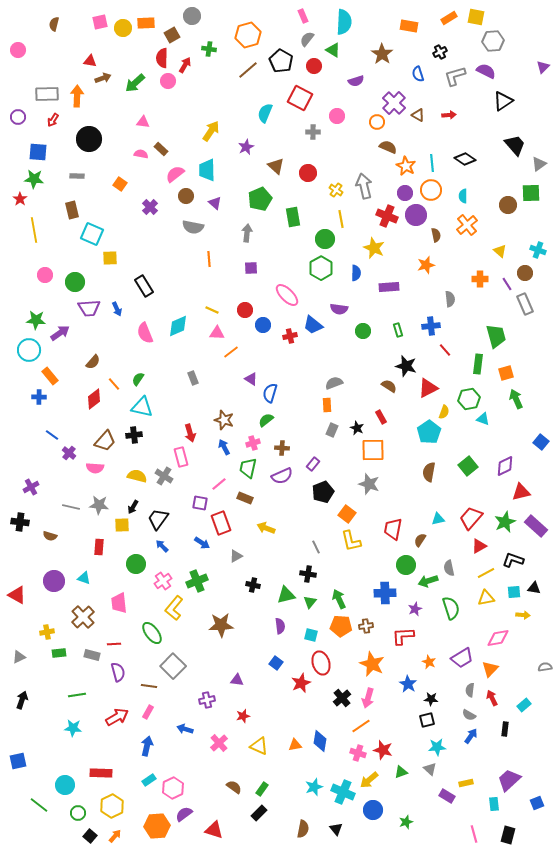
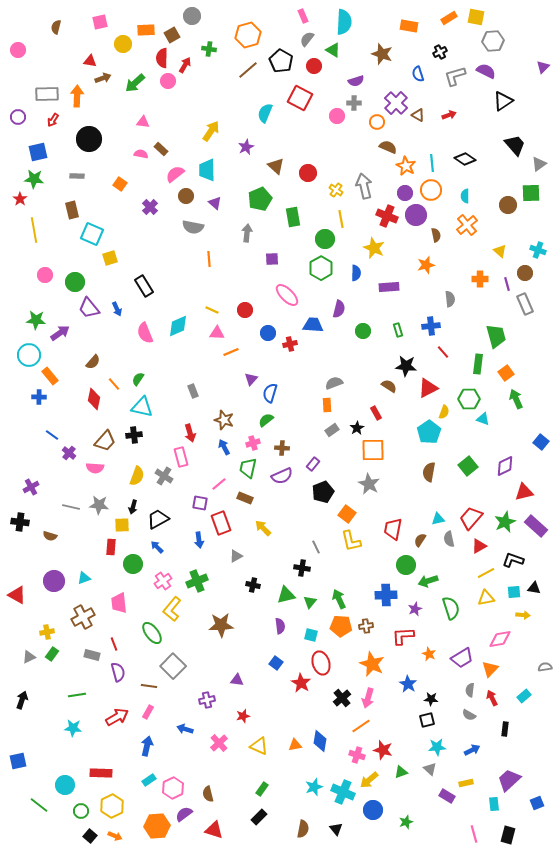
orange rectangle at (146, 23): moved 7 px down
brown semicircle at (54, 24): moved 2 px right, 3 px down
yellow circle at (123, 28): moved 16 px down
brown star at (382, 54): rotated 15 degrees counterclockwise
purple cross at (394, 103): moved 2 px right
red arrow at (449, 115): rotated 16 degrees counterclockwise
gray cross at (313, 132): moved 41 px right, 29 px up
blue square at (38, 152): rotated 18 degrees counterclockwise
cyan semicircle at (463, 196): moved 2 px right
yellow square at (110, 258): rotated 14 degrees counterclockwise
purple square at (251, 268): moved 21 px right, 9 px up
purple line at (507, 284): rotated 16 degrees clockwise
purple trapezoid at (89, 308): rotated 55 degrees clockwise
purple semicircle at (339, 309): rotated 84 degrees counterclockwise
blue circle at (263, 325): moved 5 px right, 8 px down
blue trapezoid at (313, 325): rotated 145 degrees clockwise
red cross at (290, 336): moved 8 px down
cyan circle at (29, 350): moved 5 px down
red line at (445, 350): moved 2 px left, 2 px down
orange line at (231, 352): rotated 14 degrees clockwise
black star at (406, 366): rotated 10 degrees counterclockwise
orange square at (506, 373): rotated 21 degrees counterclockwise
gray rectangle at (193, 378): moved 13 px down
purple triangle at (251, 379): rotated 40 degrees clockwise
red diamond at (94, 399): rotated 40 degrees counterclockwise
green hexagon at (469, 399): rotated 10 degrees clockwise
red rectangle at (381, 417): moved 5 px left, 4 px up
black star at (357, 428): rotated 16 degrees clockwise
gray rectangle at (332, 430): rotated 32 degrees clockwise
yellow semicircle at (137, 476): rotated 96 degrees clockwise
gray star at (369, 484): rotated 10 degrees clockwise
red triangle at (521, 492): moved 3 px right
black arrow at (133, 507): rotated 16 degrees counterclockwise
black trapezoid at (158, 519): rotated 25 degrees clockwise
yellow arrow at (266, 528): moved 3 px left; rotated 24 degrees clockwise
blue arrow at (202, 543): moved 3 px left, 3 px up; rotated 49 degrees clockwise
blue arrow at (162, 546): moved 5 px left, 1 px down
red rectangle at (99, 547): moved 12 px right
green circle at (136, 564): moved 3 px left
gray semicircle at (449, 568): moved 29 px up
black cross at (308, 574): moved 6 px left, 6 px up
cyan triangle at (84, 578): rotated 40 degrees counterclockwise
blue cross at (385, 593): moved 1 px right, 2 px down
yellow L-shape at (174, 608): moved 2 px left, 1 px down
brown cross at (83, 617): rotated 15 degrees clockwise
pink diamond at (498, 638): moved 2 px right, 1 px down
red line at (114, 644): rotated 72 degrees clockwise
green rectangle at (59, 653): moved 7 px left, 1 px down; rotated 48 degrees counterclockwise
gray triangle at (19, 657): moved 10 px right
orange star at (429, 662): moved 8 px up
red star at (301, 683): rotated 18 degrees counterclockwise
cyan rectangle at (524, 705): moved 9 px up
blue arrow at (471, 736): moved 1 px right, 14 px down; rotated 28 degrees clockwise
pink cross at (358, 753): moved 1 px left, 2 px down
brown semicircle at (234, 787): moved 26 px left, 7 px down; rotated 140 degrees counterclockwise
green circle at (78, 813): moved 3 px right, 2 px up
black rectangle at (259, 813): moved 4 px down
orange arrow at (115, 836): rotated 72 degrees clockwise
